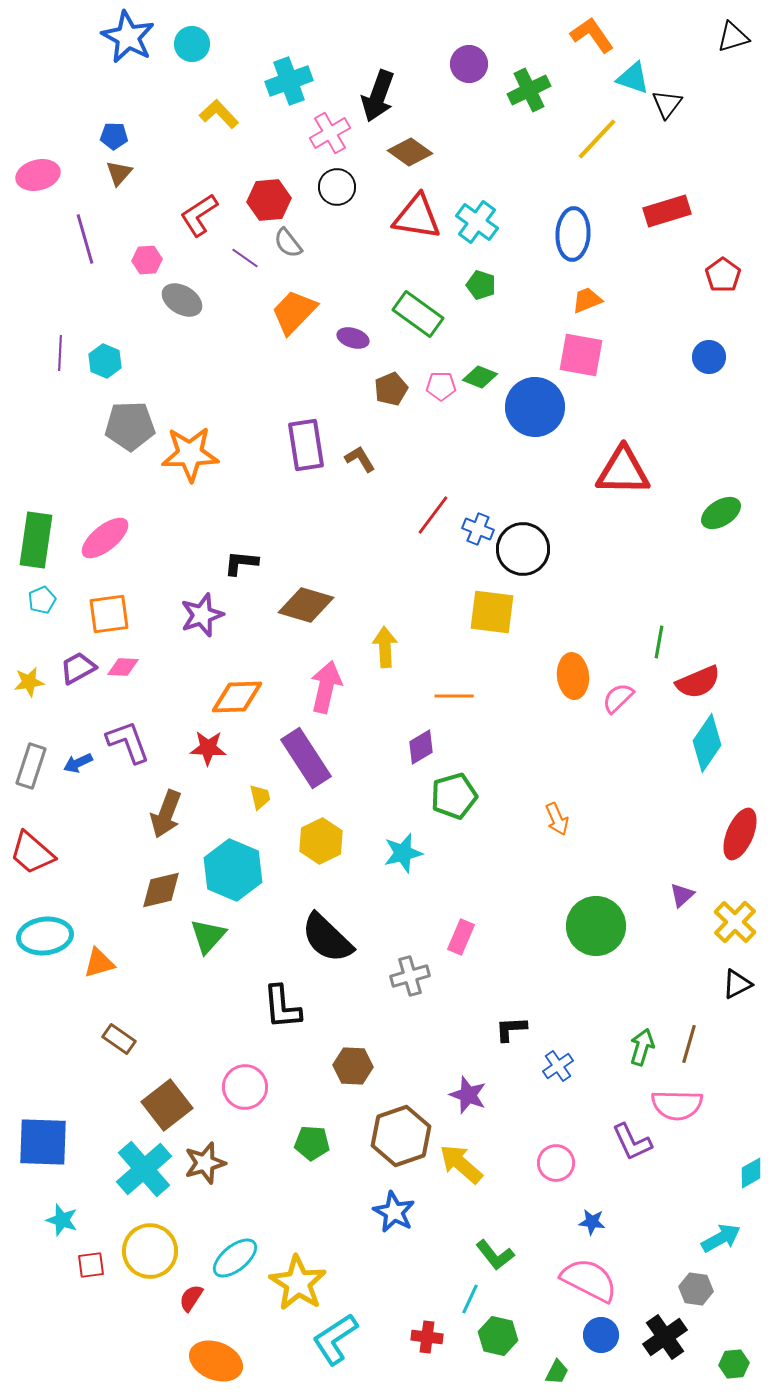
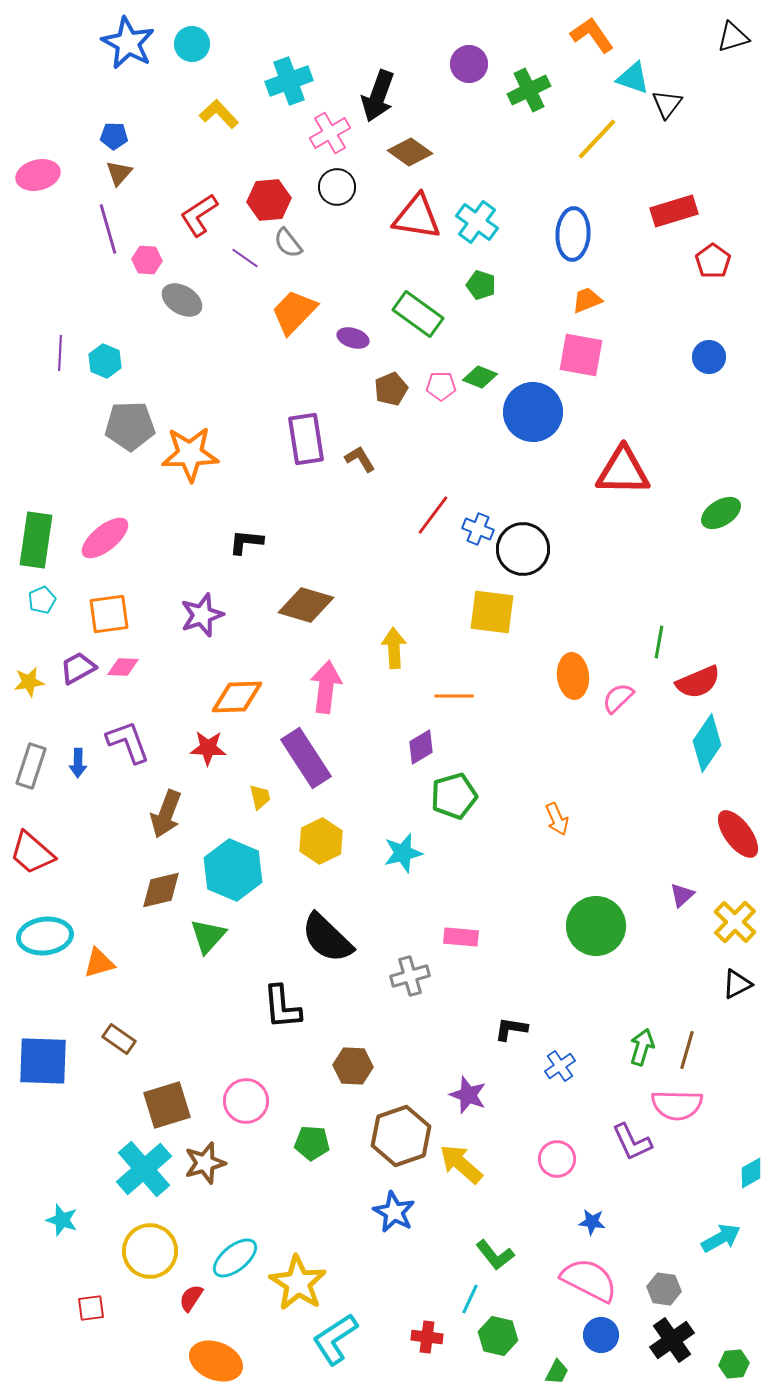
blue star at (128, 37): moved 6 px down
red rectangle at (667, 211): moved 7 px right
purple line at (85, 239): moved 23 px right, 10 px up
pink hexagon at (147, 260): rotated 8 degrees clockwise
red pentagon at (723, 275): moved 10 px left, 14 px up
blue circle at (535, 407): moved 2 px left, 5 px down
purple rectangle at (306, 445): moved 6 px up
black L-shape at (241, 563): moved 5 px right, 21 px up
yellow arrow at (385, 647): moved 9 px right, 1 px down
pink arrow at (326, 687): rotated 6 degrees counterclockwise
blue arrow at (78, 763): rotated 64 degrees counterclockwise
red ellipse at (740, 834): moved 2 px left; rotated 60 degrees counterclockwise
pink rectangle at (461, 937): rotated 72 degrees clockwise
black L-shape at (511, 1029): rotated 12 degrees clockwise
brown line at (689, 1044): moved 2 px left, 6 px down
blue cross at (558, 1066): moved 2 px right
pink circle at (245, 1087): moved 1 px right, 14 px down
brown square at (167, 1105): rotated 21 degrees clockwise
blue square at (43, 1142): moved 81 px up
pink circle at (556, 1163): moved 1 px right, 4 px up
red square at (91, 1265): moved 43 px down
gray hexagon at (696, 1289): moved 32 px left
black cross at (665, 1337): moved 7 px right, 3 px down
